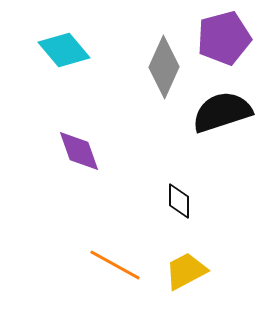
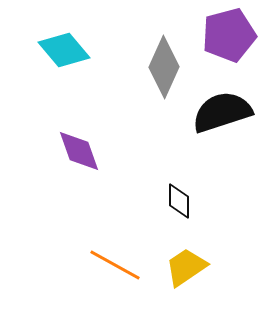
purple pentagon: moved 5 px right, 3 px up
yellow trapezoid: moved 4 px up; rotated 6 degrees counterclockwise
